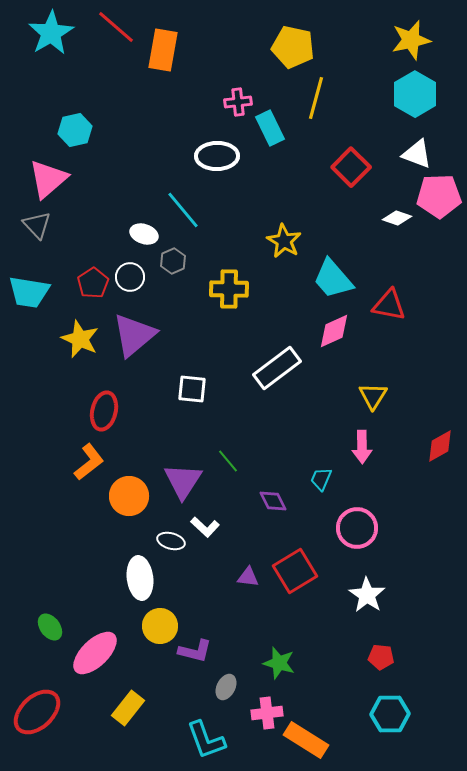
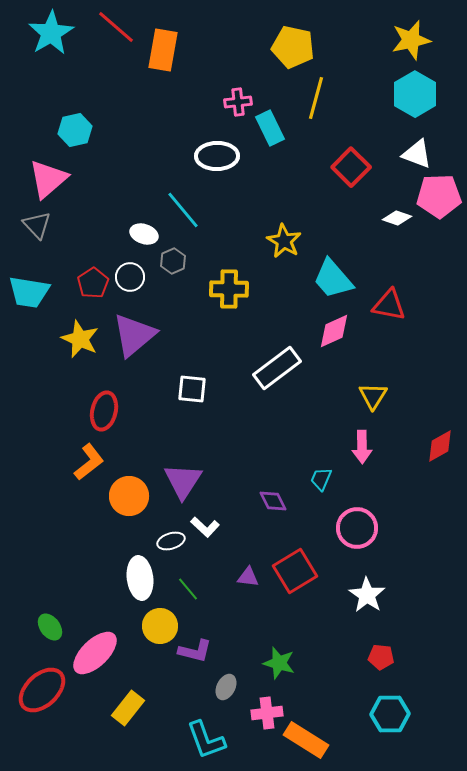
green line at (228, 461): moved 40 px left, 128 px down
white ellipse at (171, 541): rotated 32 degrees counterclockwise
red ellipse at (37, 712): moved 5 px right, 22 px up
